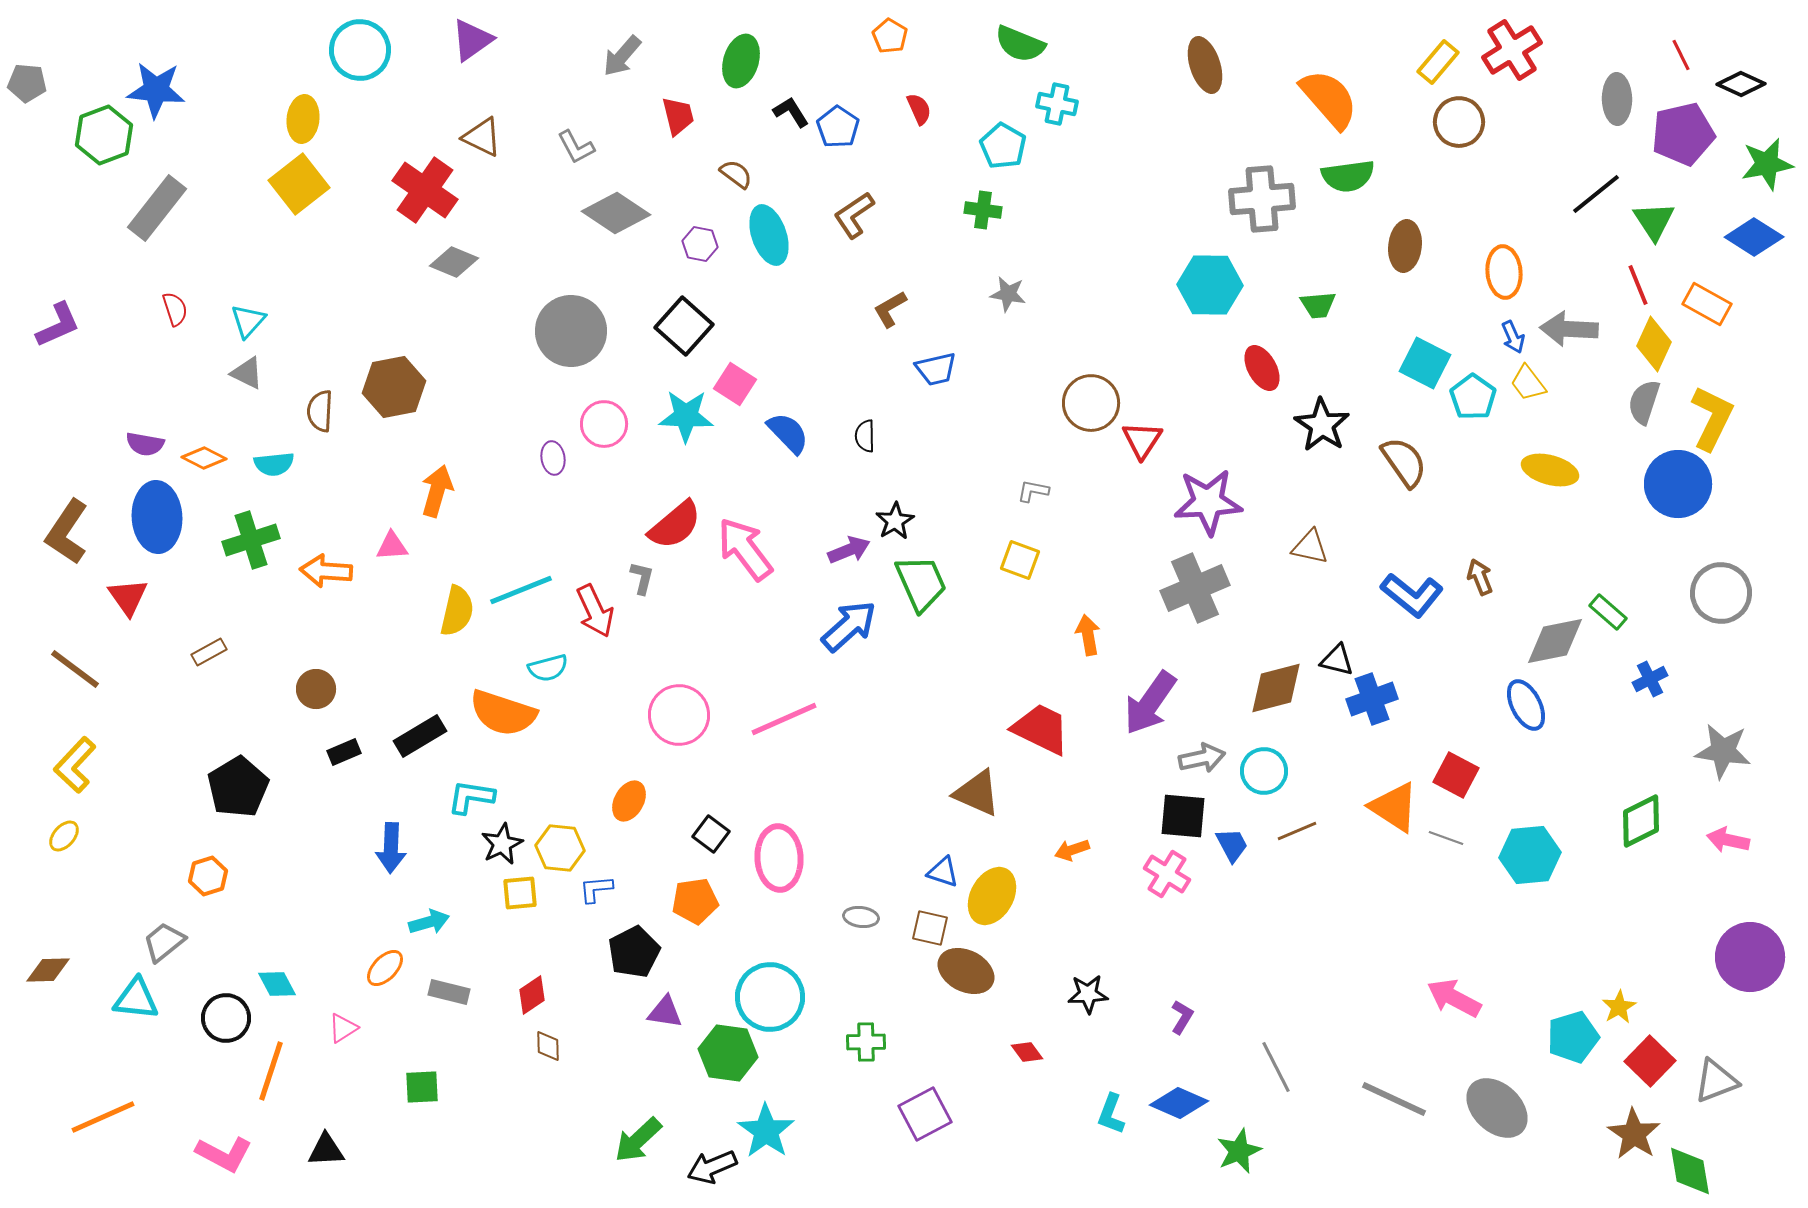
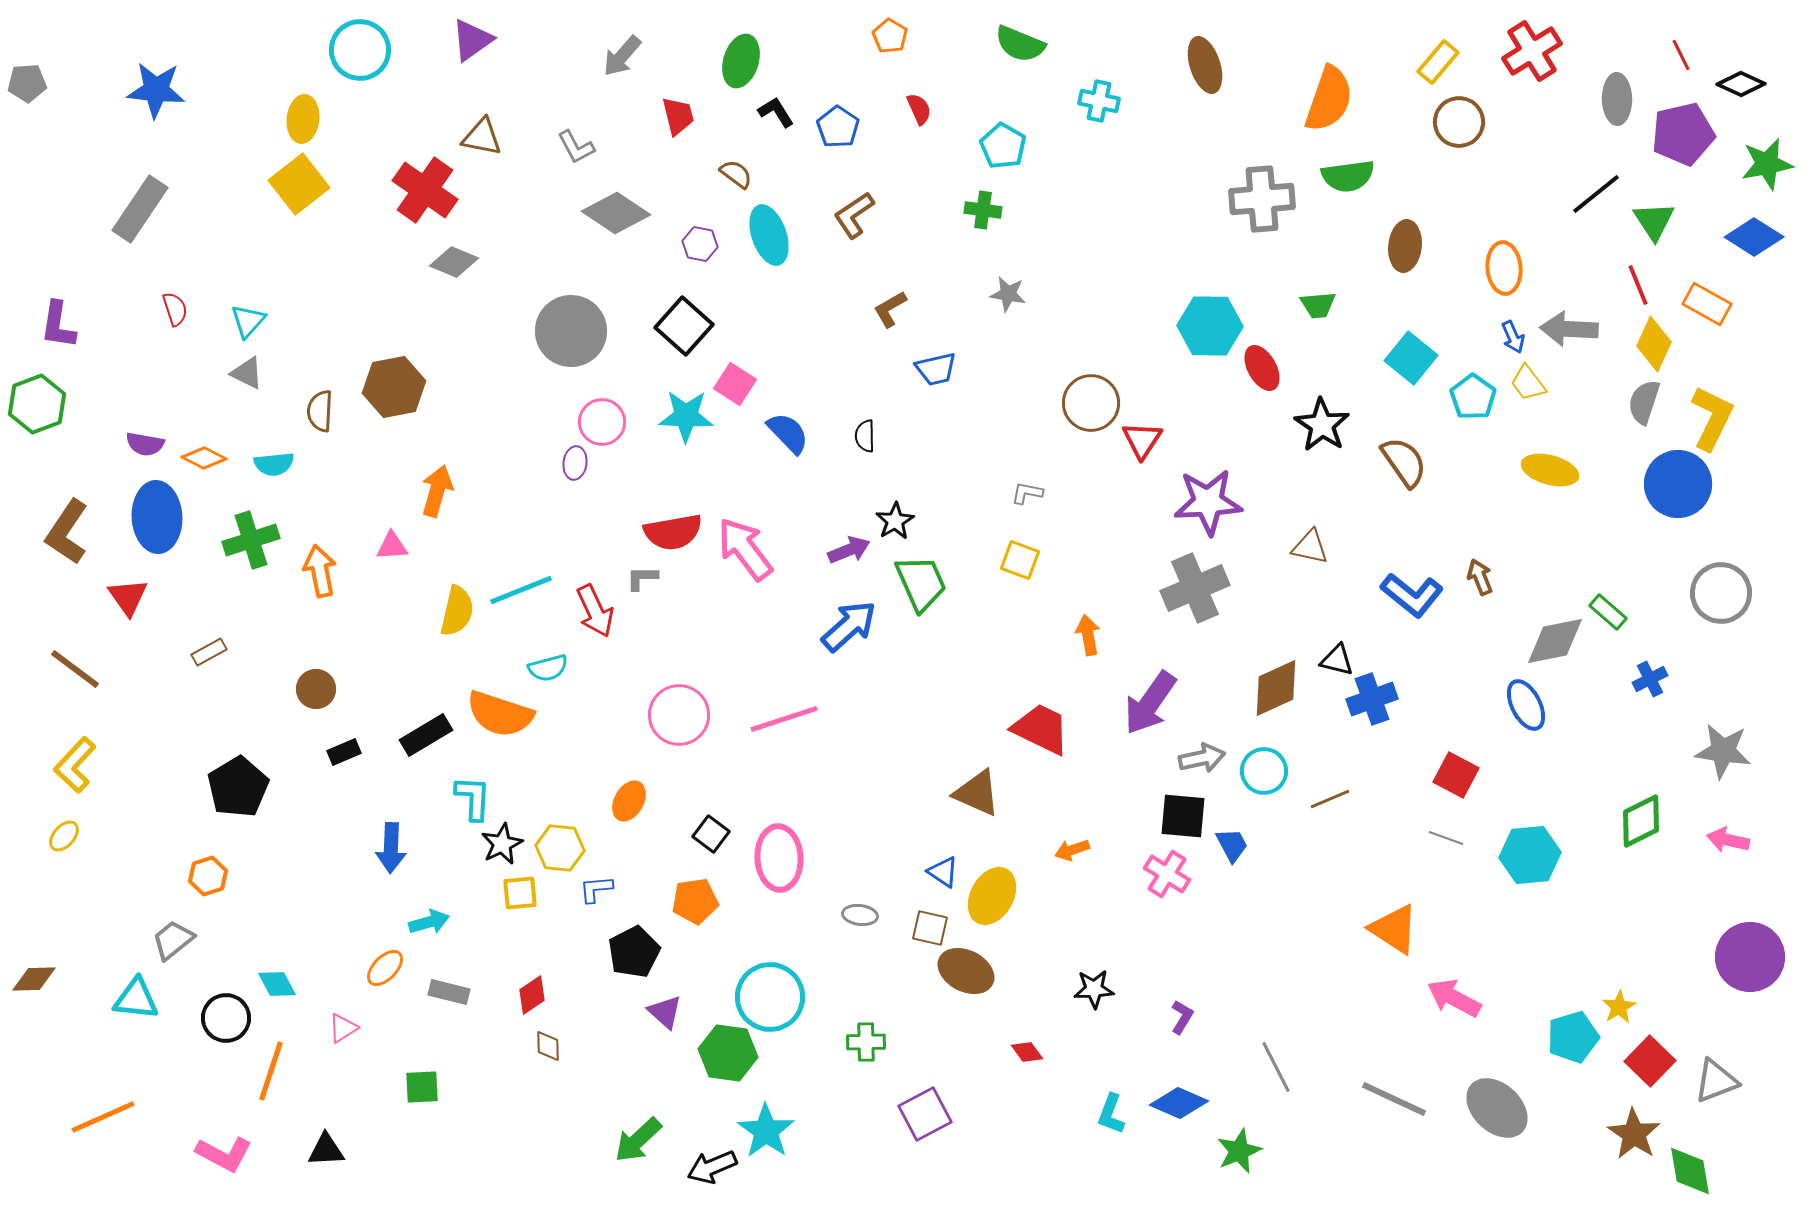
red cross at (1512, 50): moved 20 px right, 1 px down
gray pentagon at (27, 83): rotated 9 degrees counterclockwise
orange semicircle at (1329, 99): rotated 60 degrees clockwise
cyan cross at (1057, 104): moved 42 px right, 3 px up
black L-shape at (791, 112): moved 15 px left
green hexagon at (104, 135): moved 67 px left, 269 px down
brown triangle at (482, 137): rotated 15 degrees counterclockwise
gray rectangle at (157, 208): moved 17 px left, 1 px down; rotated 4 degrees counterclockwise
orange ellipse at (1504, 272): moved 4 px up
cyan hexagon at (1210, 285): moved 41 px down
purple L-shape at (58, 325): rotated 123 degrees clockwise
cyan square at (1425, 363): moved 14 px left, 5 px up; rotated 12 degrees clockwise
pink circle at (604, 424): moved 2 px left, 2 px up
purple ellipse at (553, 458): moved 22 px right, 5 px down; rotated 16 degrees clockwise
gray L-shape at (1033, 491): moved 6 px left, 2 px down
red semicircle at (675, 525): moved 2 px left, 7 px down; rotated 30 degrees clockwise
orange arrow at (326, 571): moved 6 px left; rotated 75 degrees clockwise
gray L-shape at (642, 578): rotated 104 degrees counterclockwise
brown diamond at (1276, 688): rotated 10 degrees counterclockwise
orange semicircle at (503, 713): moved 3 px left, 1 px down
pink line at (784, 719): rotated 6 degrees clockwise
black rectangle at (420, 736): moved 6 px right, 1 px up
cyan L-shape at (471, 797): moved 2 px right, 1 px down; rotated 84 degrees clockwise
orange triangle at (1394, 807): moved 122 px down
brown line at (1297, 831): moved 33 px right, 32 px up
blue triangle at (943, 872): rotated 16 degrees clockwise
gray ellipse at (861, 917): moved 1 px left, 2 px up
gray trapezoid at (164, 942): moved 9 px right, 2 px up
brown diamond at (48, 970): moved 14 px left, 9 px down
black star at (1088, 994): moved 6 px right, 5 px up
purple triangle at (665, 1012): rotated 33 degrees clockwise
